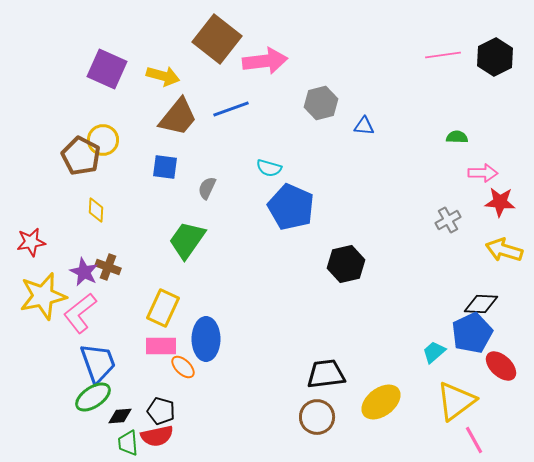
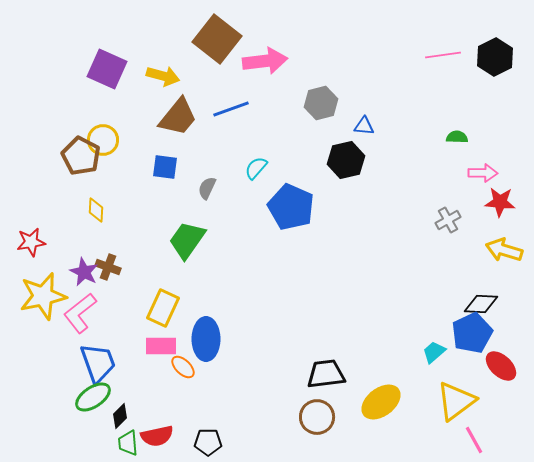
cyan semicircle at (269, 168): moved 13 px left; rotated 115 degrees clockwise
black hexagon at (346, 264): moved 104 px up
black pentagon at (161, 411): moved 47 px right, 31 px down; rotated 16 degrees counterclockwise
black diamond at (120, 416): rotated 40 degrees counterclockwise
